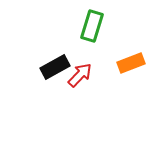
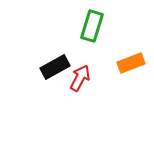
red arrow: moved 3 px down; rotated 16 degrees counterclockwise
